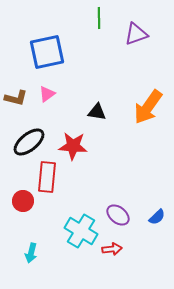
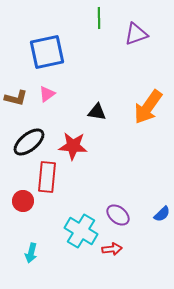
blue semicircle: moved 5 px right, 3 px up
